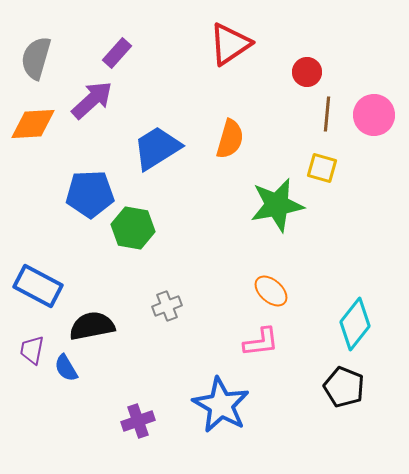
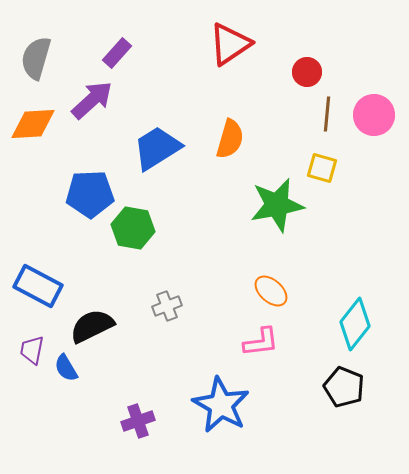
black semicircle: rotated 15 degrees counterclockwise
